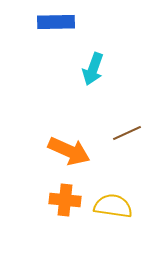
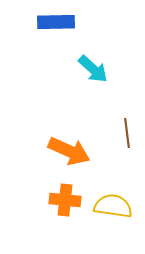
cyan arrow: rotated 68 degrees counterclockwise
brown line: rotated 72 degrees counterclockwise
